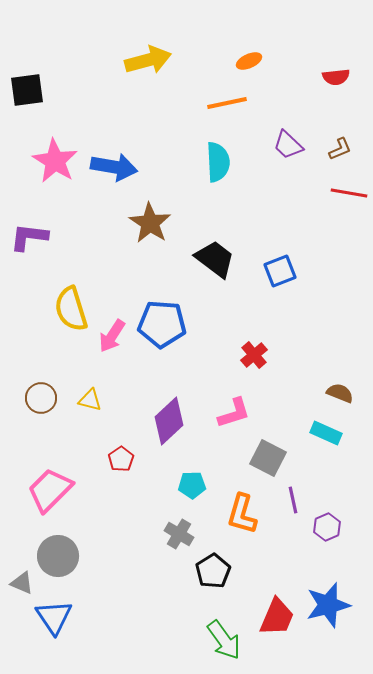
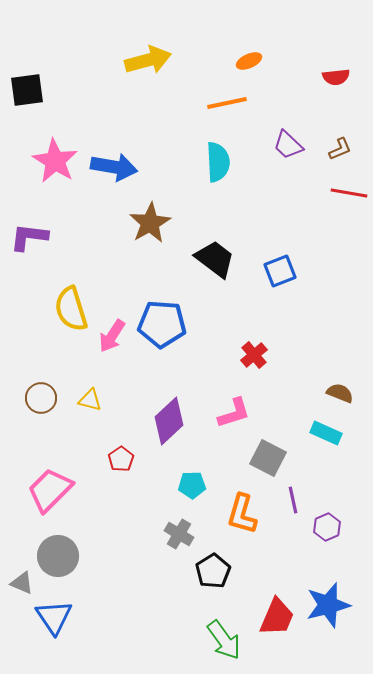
brown star: rotated 9 degrees clockwise
